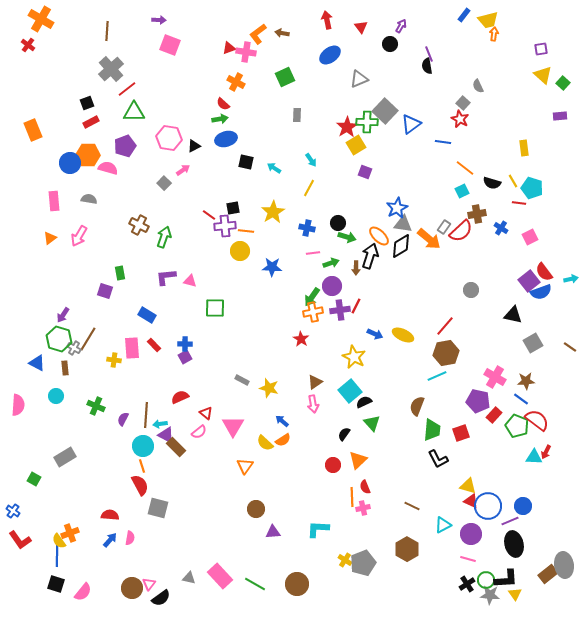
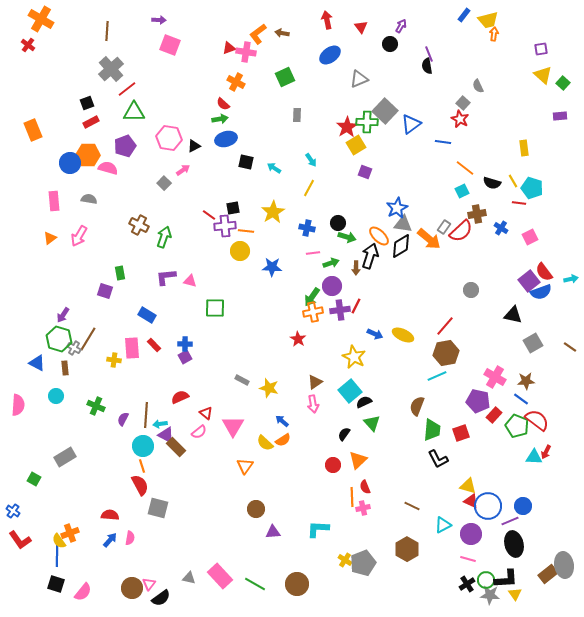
red star at (301, 339): moved 3 px left
